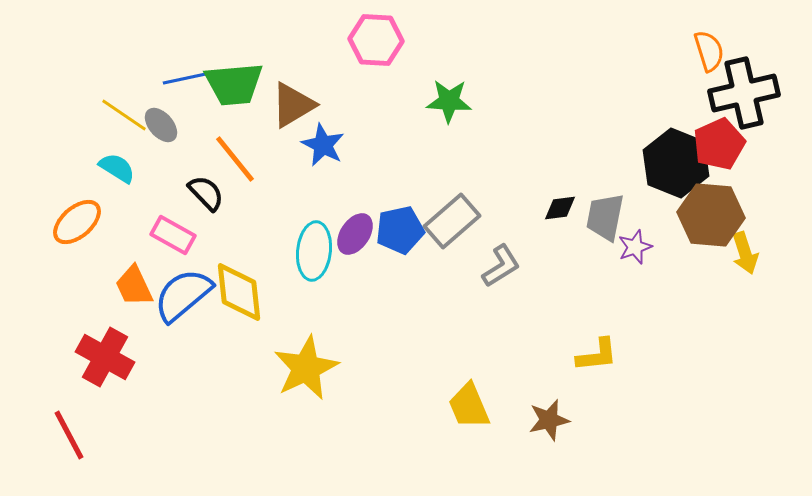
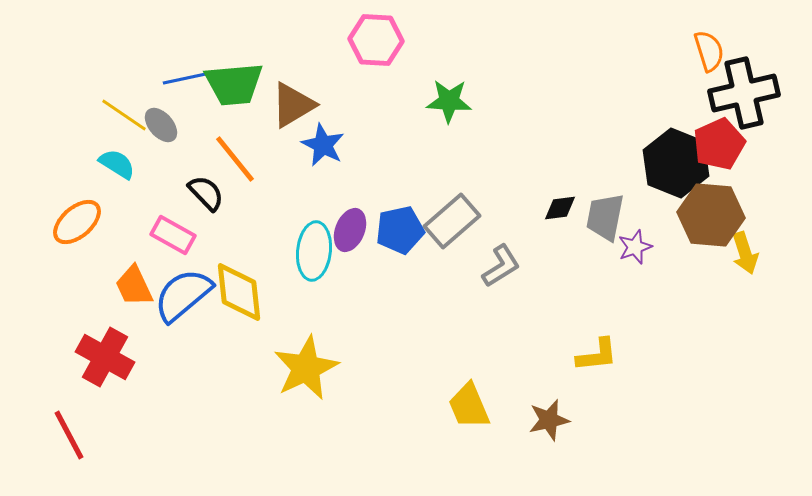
cyan semicircle: moved 4 px up
purple ellipse: moved 5 px left, 4 px up; rotated 12 degrees counterclockwise
